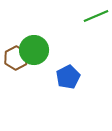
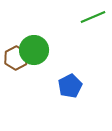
green line: moved 3 px left, 1 px down
blue pentagon: moved 2 px right, 9 px down
